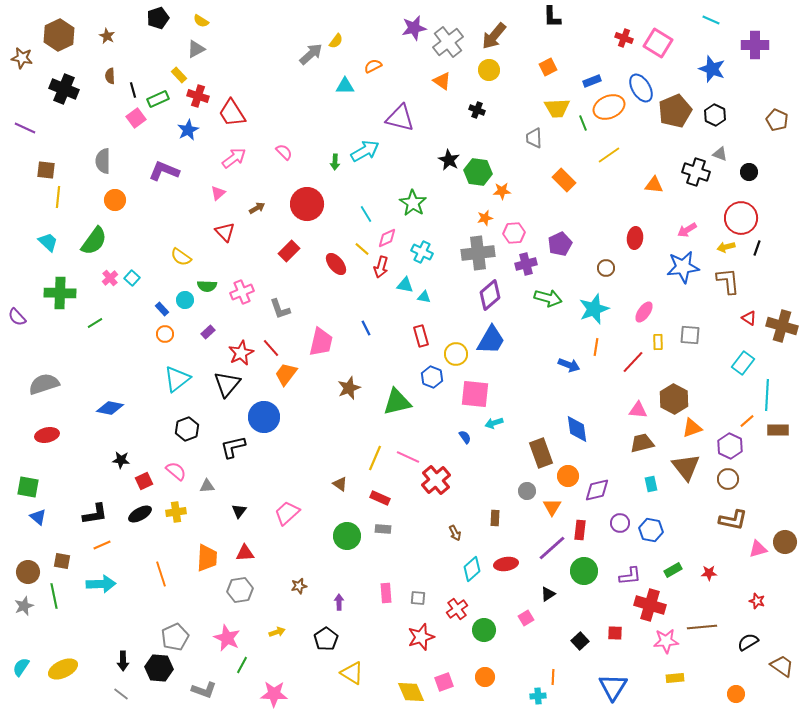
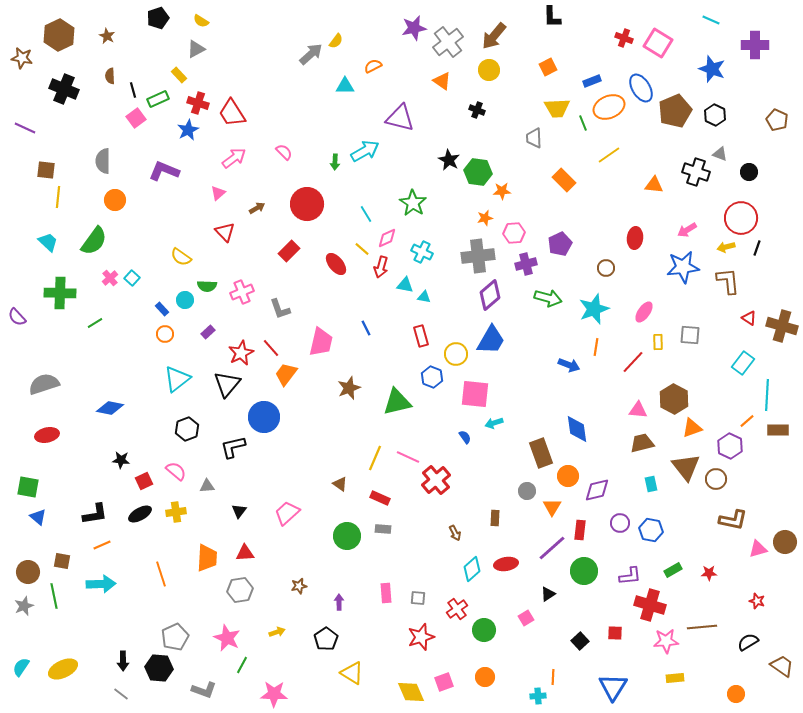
red cross at (198, 96): moved 7 px down
gray cross at (478, 253): moved 3 px down
brown circle at (728, 479): moved 12 px left
